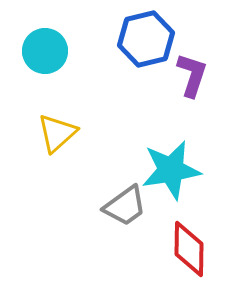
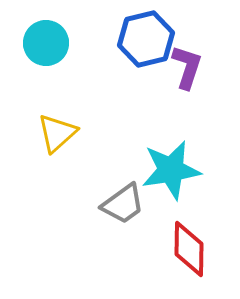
cyan circle: moved 1 px right, 8 px up
purple L-shape: moved 5 px left, 8 px up
gray trapezoid: moved 2 px left, 2 px up
